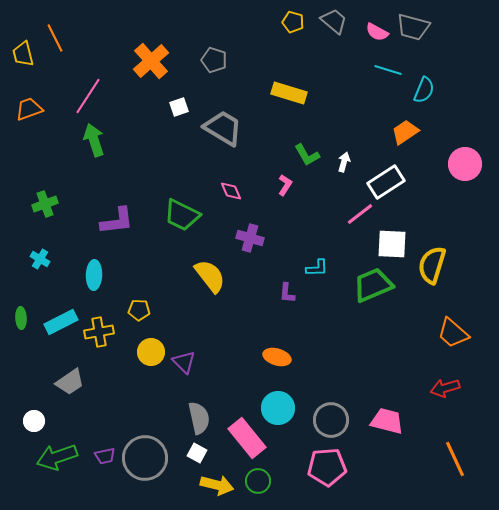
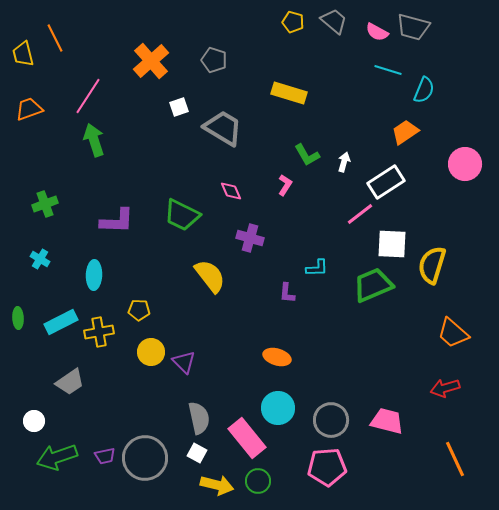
purple L-shape at (117, 221): rotated 9 degrees clockwise
green ellipse at (21, 318): moved 3 px left
